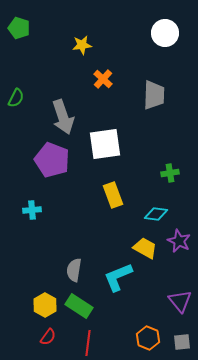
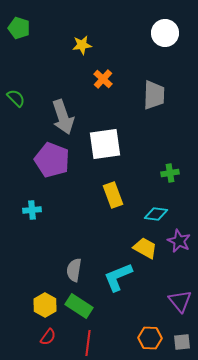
green semicircle: rotated 72 degrees counterclockwise
orange hexagon: moved 2 px right; rotated 20 degrees counterclockwise
